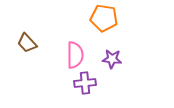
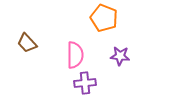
orange pentagon: rotated 12 degrees clockwise
purple star: moved 8 px right, 3 px up
